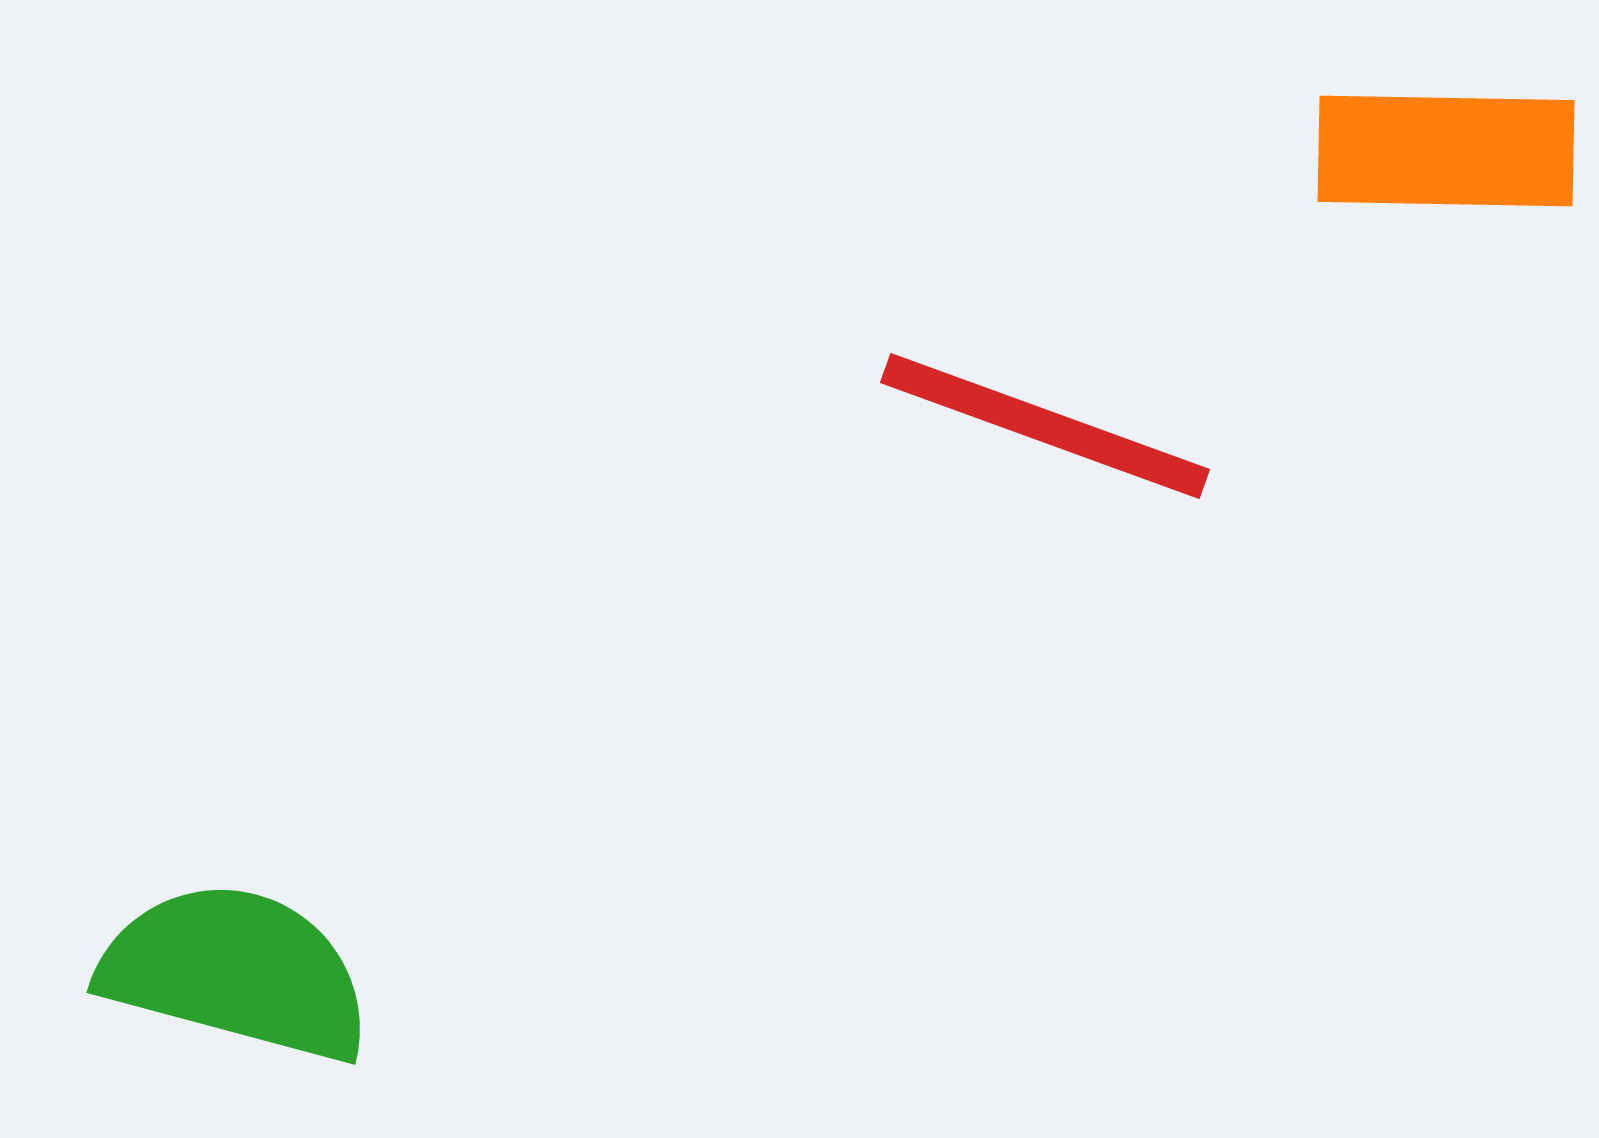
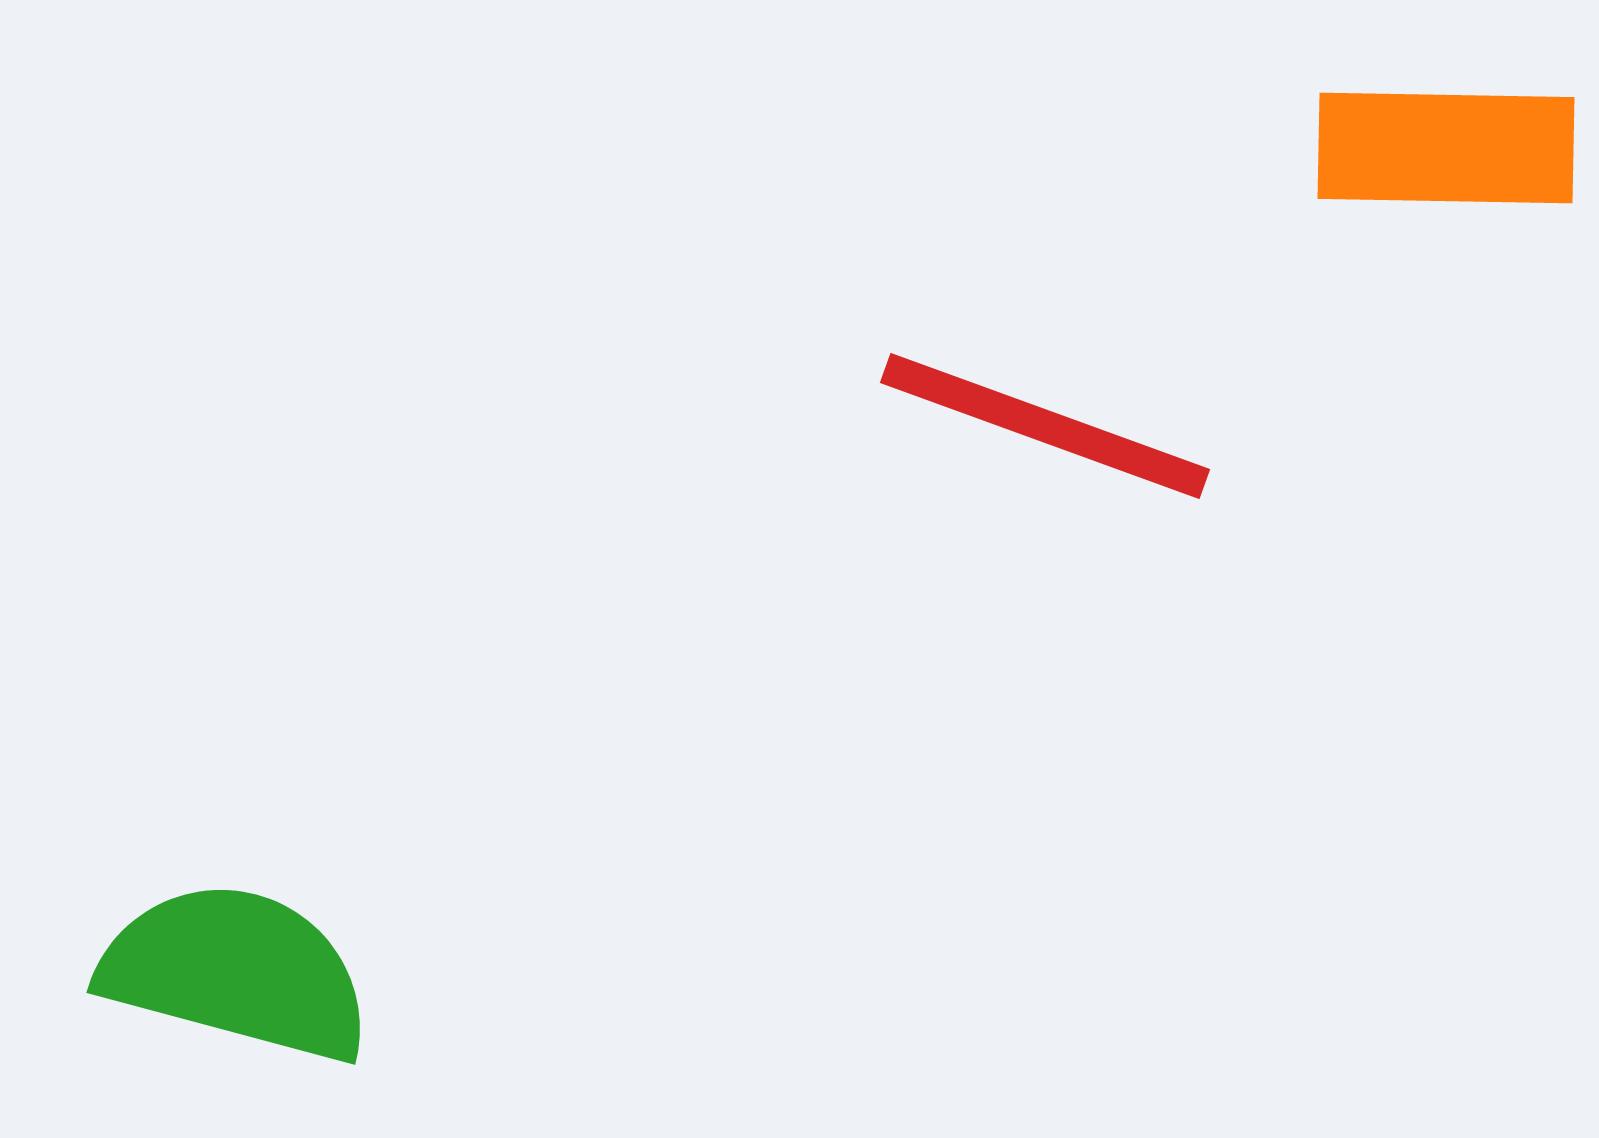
orange rectangle: moved 3 px up
